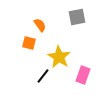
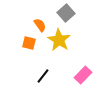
gray square: moved 11 px left, 4 px up; rotated 30 degrees counterclockwise
yellow star: moved 17 px up
pink rectangle: rotated 24 degrees clockwise
